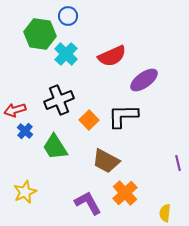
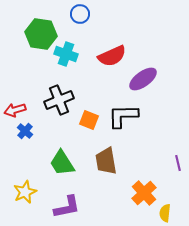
blue circle: moved 12 px right, 2 px up
green hexagon: moved 1 px right
cyan cross: rotated 25 degrees counterclockwise
purple ellipse: moved 1 px left, 1 px up
orange square: rotated 24 degrees counterclockwise
green trapezoid: moved 7 px right, 16 px down
brown trapezoid: rotated 52 degrees clockwise
orange cross: moved 19 px right
purple L-shape: moved 21 px left, 4 px down; rotated 108 degrees clockwise
